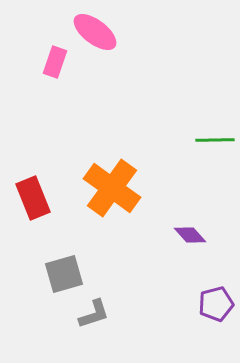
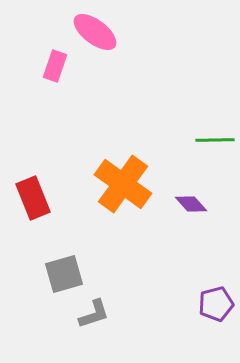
pink rectangle: moved 4 px down
orange cross: moved 11 px right, 4 px up
purple diamond: moved 1 px right, 31 px up
